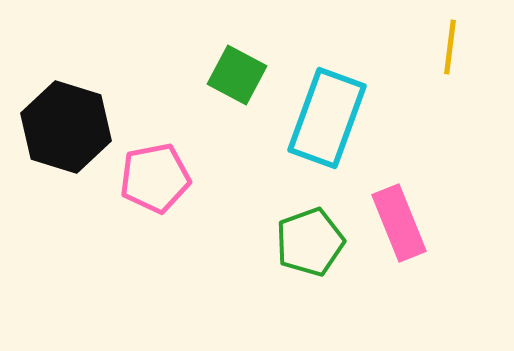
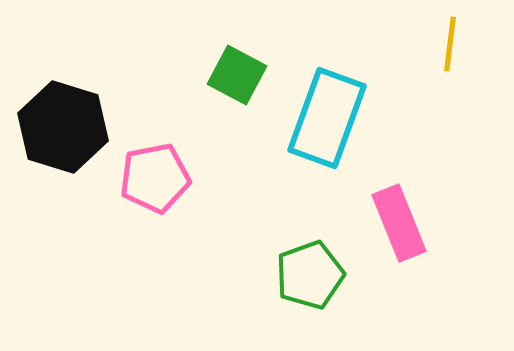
yellow line: moved 3 px up
black hexagon: moved 3 px left
green pentagon: moved 33 px down
